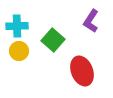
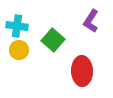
cyan cross: rotated 10 degrees clockwise
yellow circle: moved 1 px up
red ellipse: rotated 20 degrees clockwise
